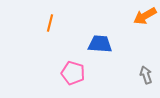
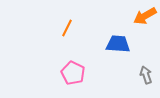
orange line: moved 17 px right, 5 px down; rotated 12 degrees clockwise
blue trapezoid: moved 18 px right
pink pentagon: rotated 10 degrees clockwise
